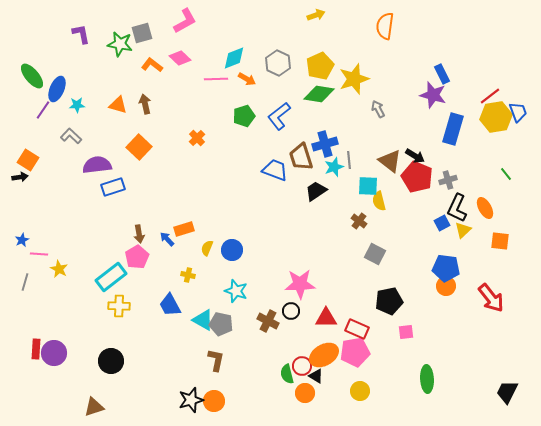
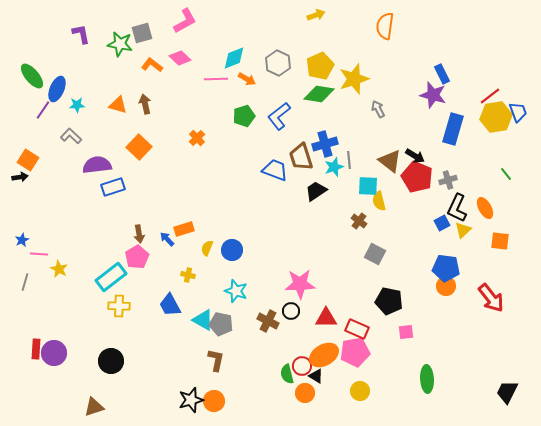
black pentagon at (389, 301): rotated 24 degrees clockwise
